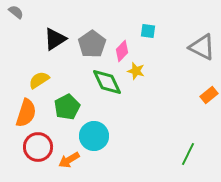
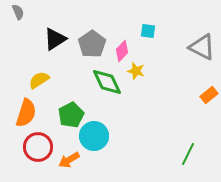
gray semicircle: moved 2 px right; rotated 28 degrees clockwise
green pentagon: moved 4 px right, 8 px down
